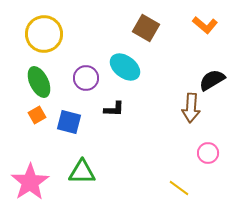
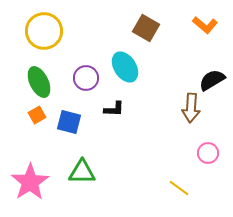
yellow circle: moved 3 px up
cyan ellipse: rotated 20 degrees clockwise
